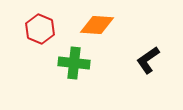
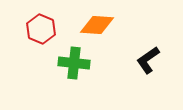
red hexagon: moved 1 px right
